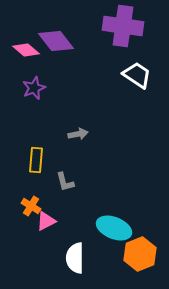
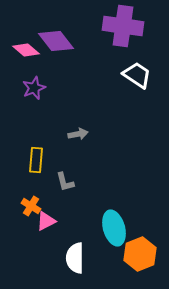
cyan ellipse: rotated 52 degrees clockwise
